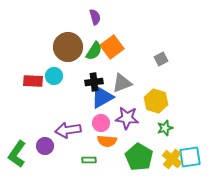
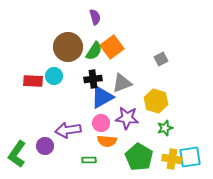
black cross: moved 1 px left, 3 px up
yellow cross: rotated 30 degrees counterclockwise
